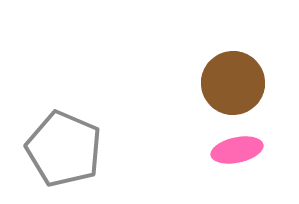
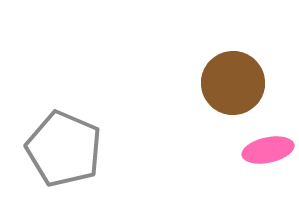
pink ellipse: moved 31 px right
